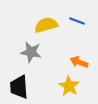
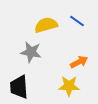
blue line: rotated 14 degrees clockwise
orange arrow: rotated 132 degrees clockwise
yellow star: rotated 30 degrees counterclockwise
